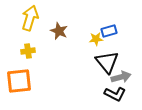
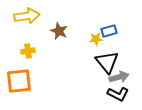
yellow arrow: moved 3 px left, 2 px up; rotated 65 degrees clockwise
gray arrow: moved 2 px left
black L-shape: moved 3 px right
